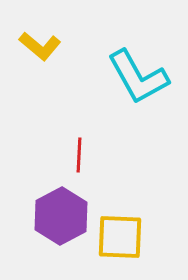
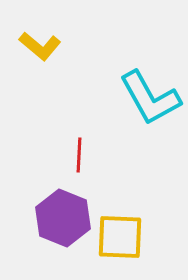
cyan L-shape: moved 12 px right, 21 px down
purple hexagon: moved 2 px right, 2 px down; rotated 10 degrees counterclockwise
